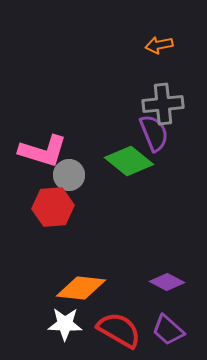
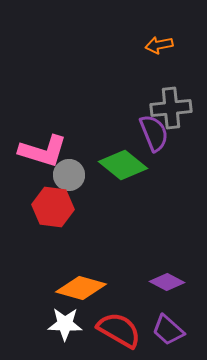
gray cross: moved 8 px right, 4 px down
green diamond: moved 6 px left, 4 px down
red hexagon: rotated 12 degrees clockwise
orange diamond: rotated 9 degrees clockwise
